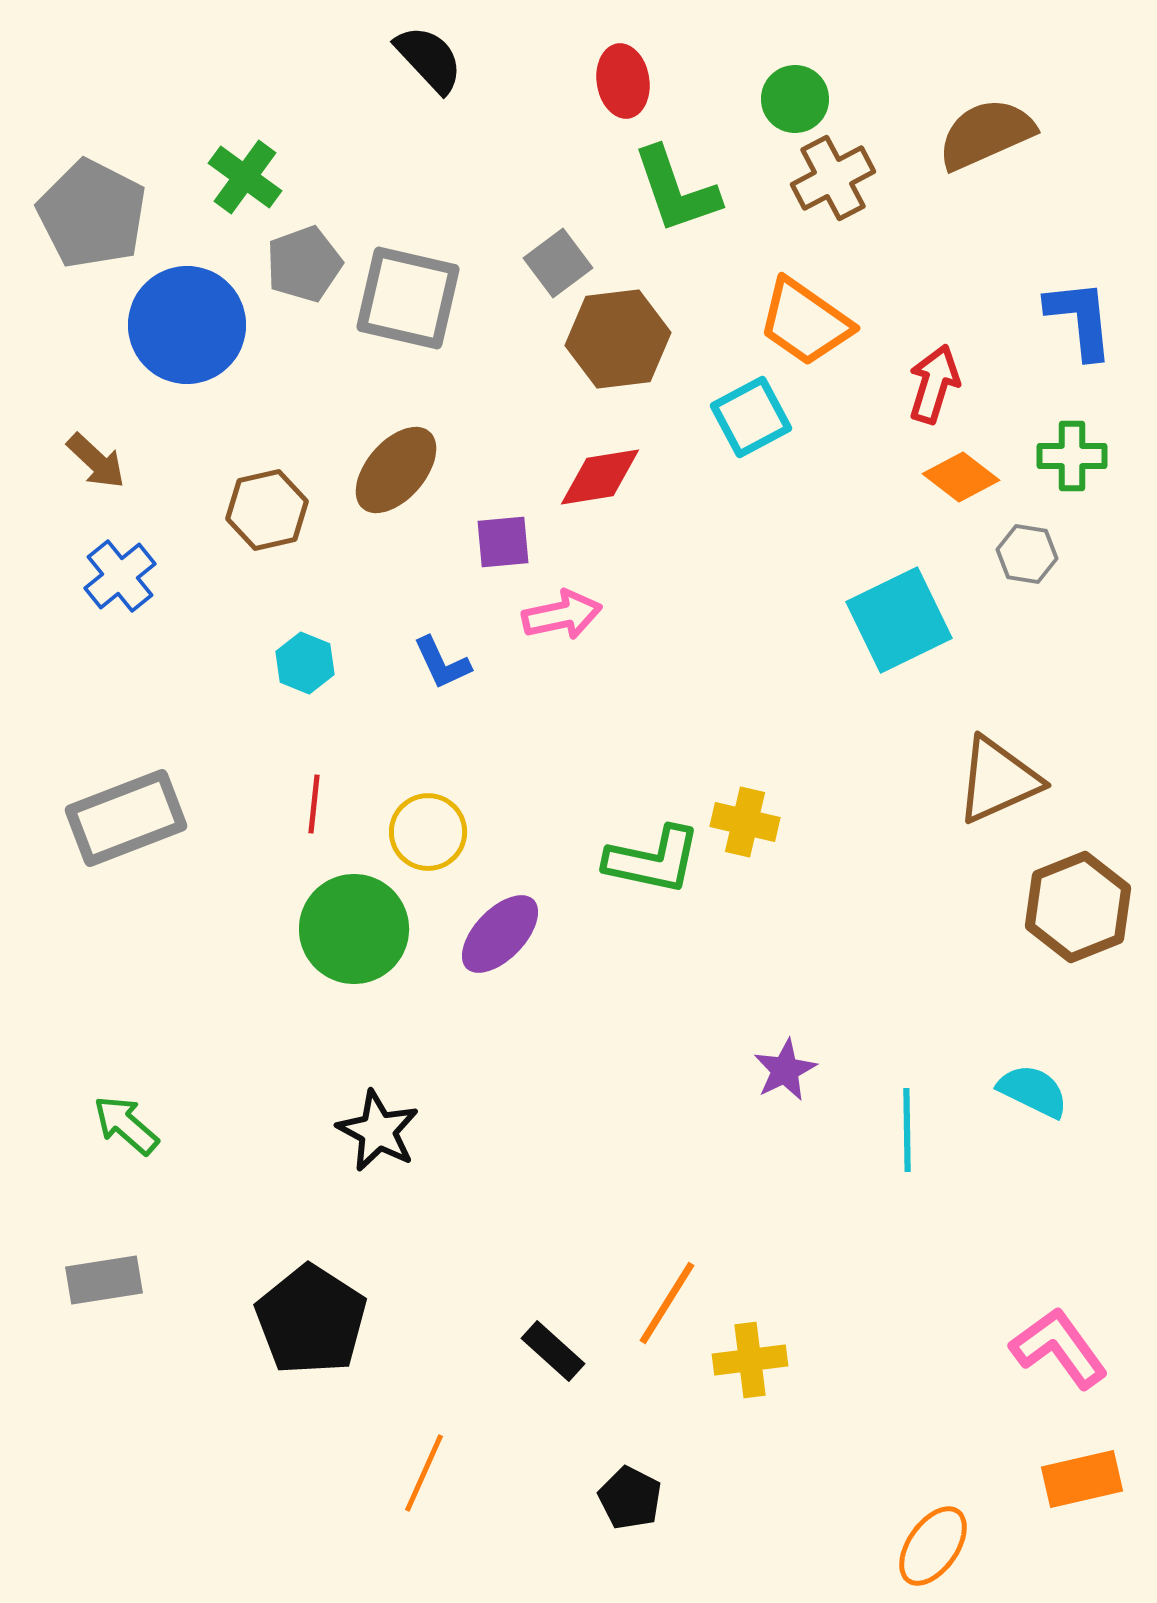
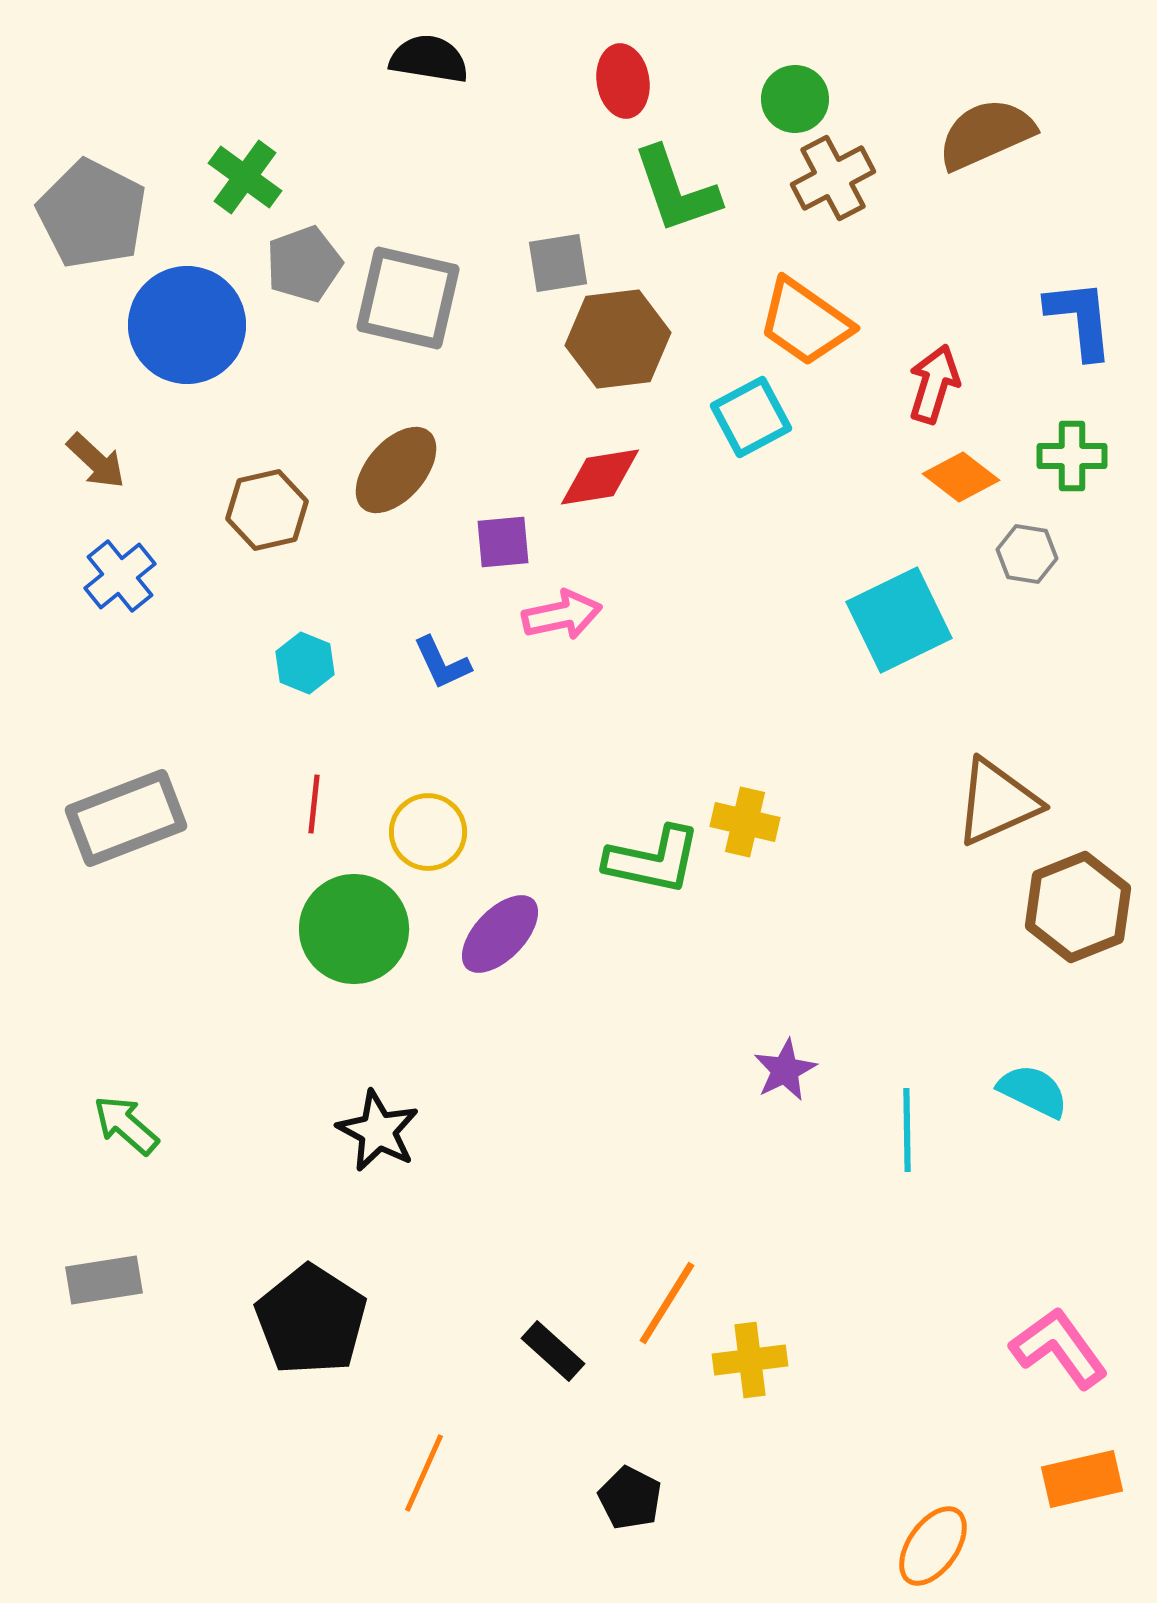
black semicircle at (429, 59): rotated 38 degrees counterclockwise
gray square at (558, 263): rotated 28 degrees clockwise
brown triangle at (998, 780): moved 1 px left, 22 px down
